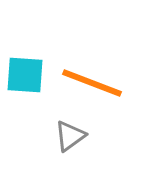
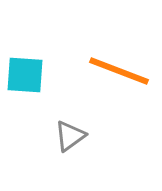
orange line: moved 27 px right, 12 px up
